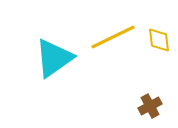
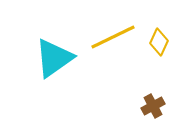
yellow diamond: moved 2 px down; rotated 32 degrees clockwise
brown cross: moved 3 px right
